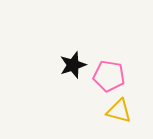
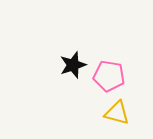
yellow triangle: moved 2 px left, 2 px down
